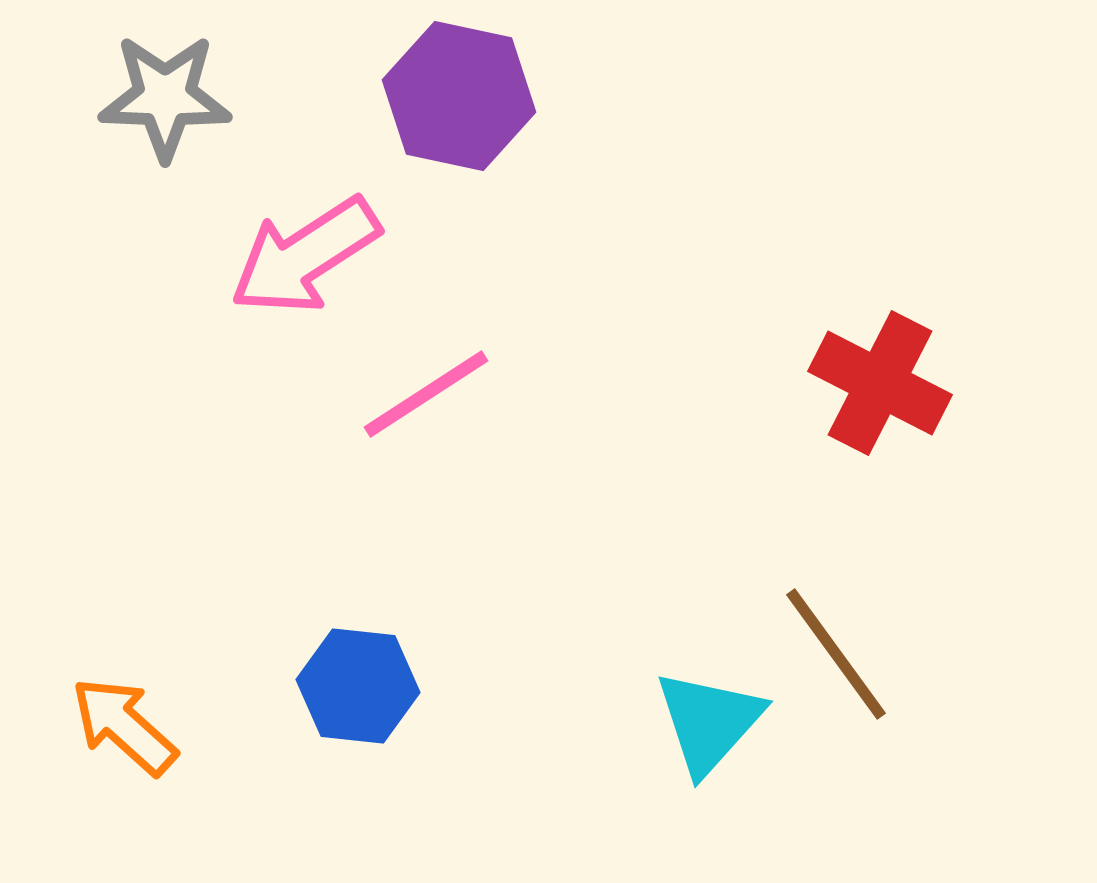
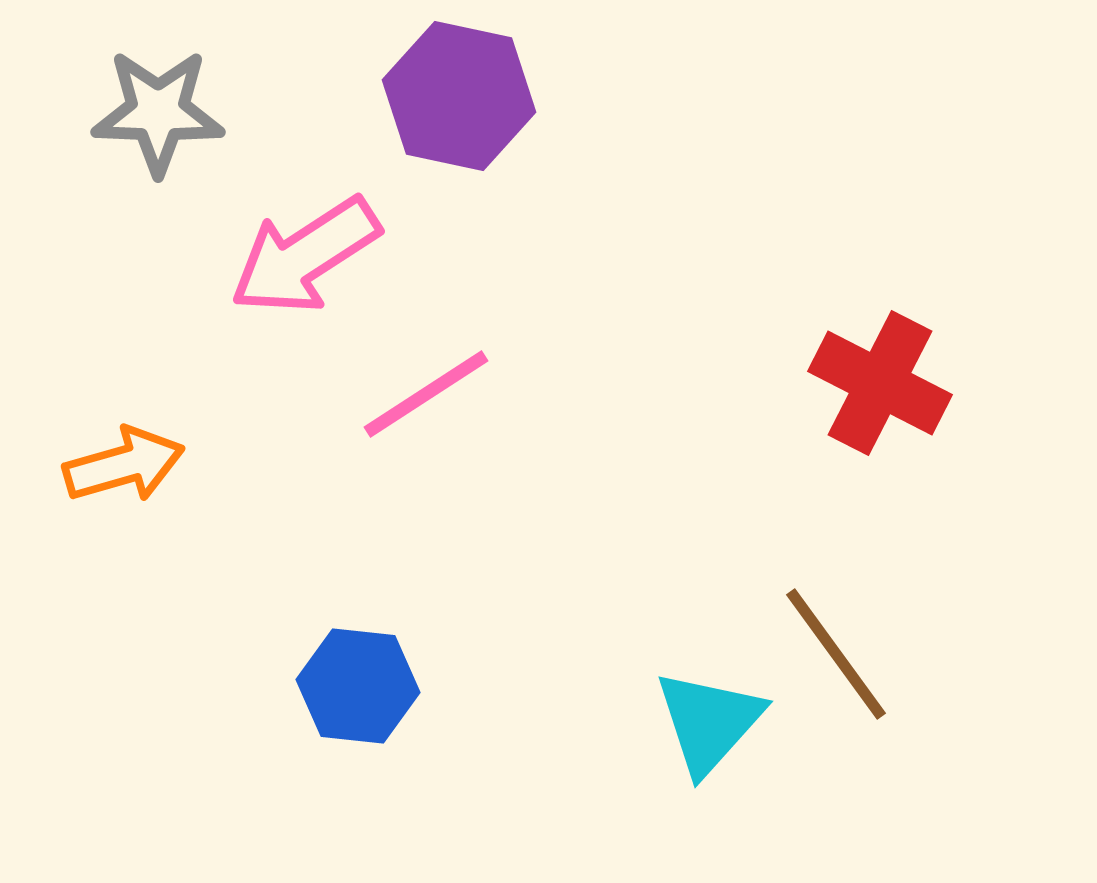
gray star: moved 7 px left, 15 px down
orange arrow: moved 261 px up; rotated 122 degrees clockwise
